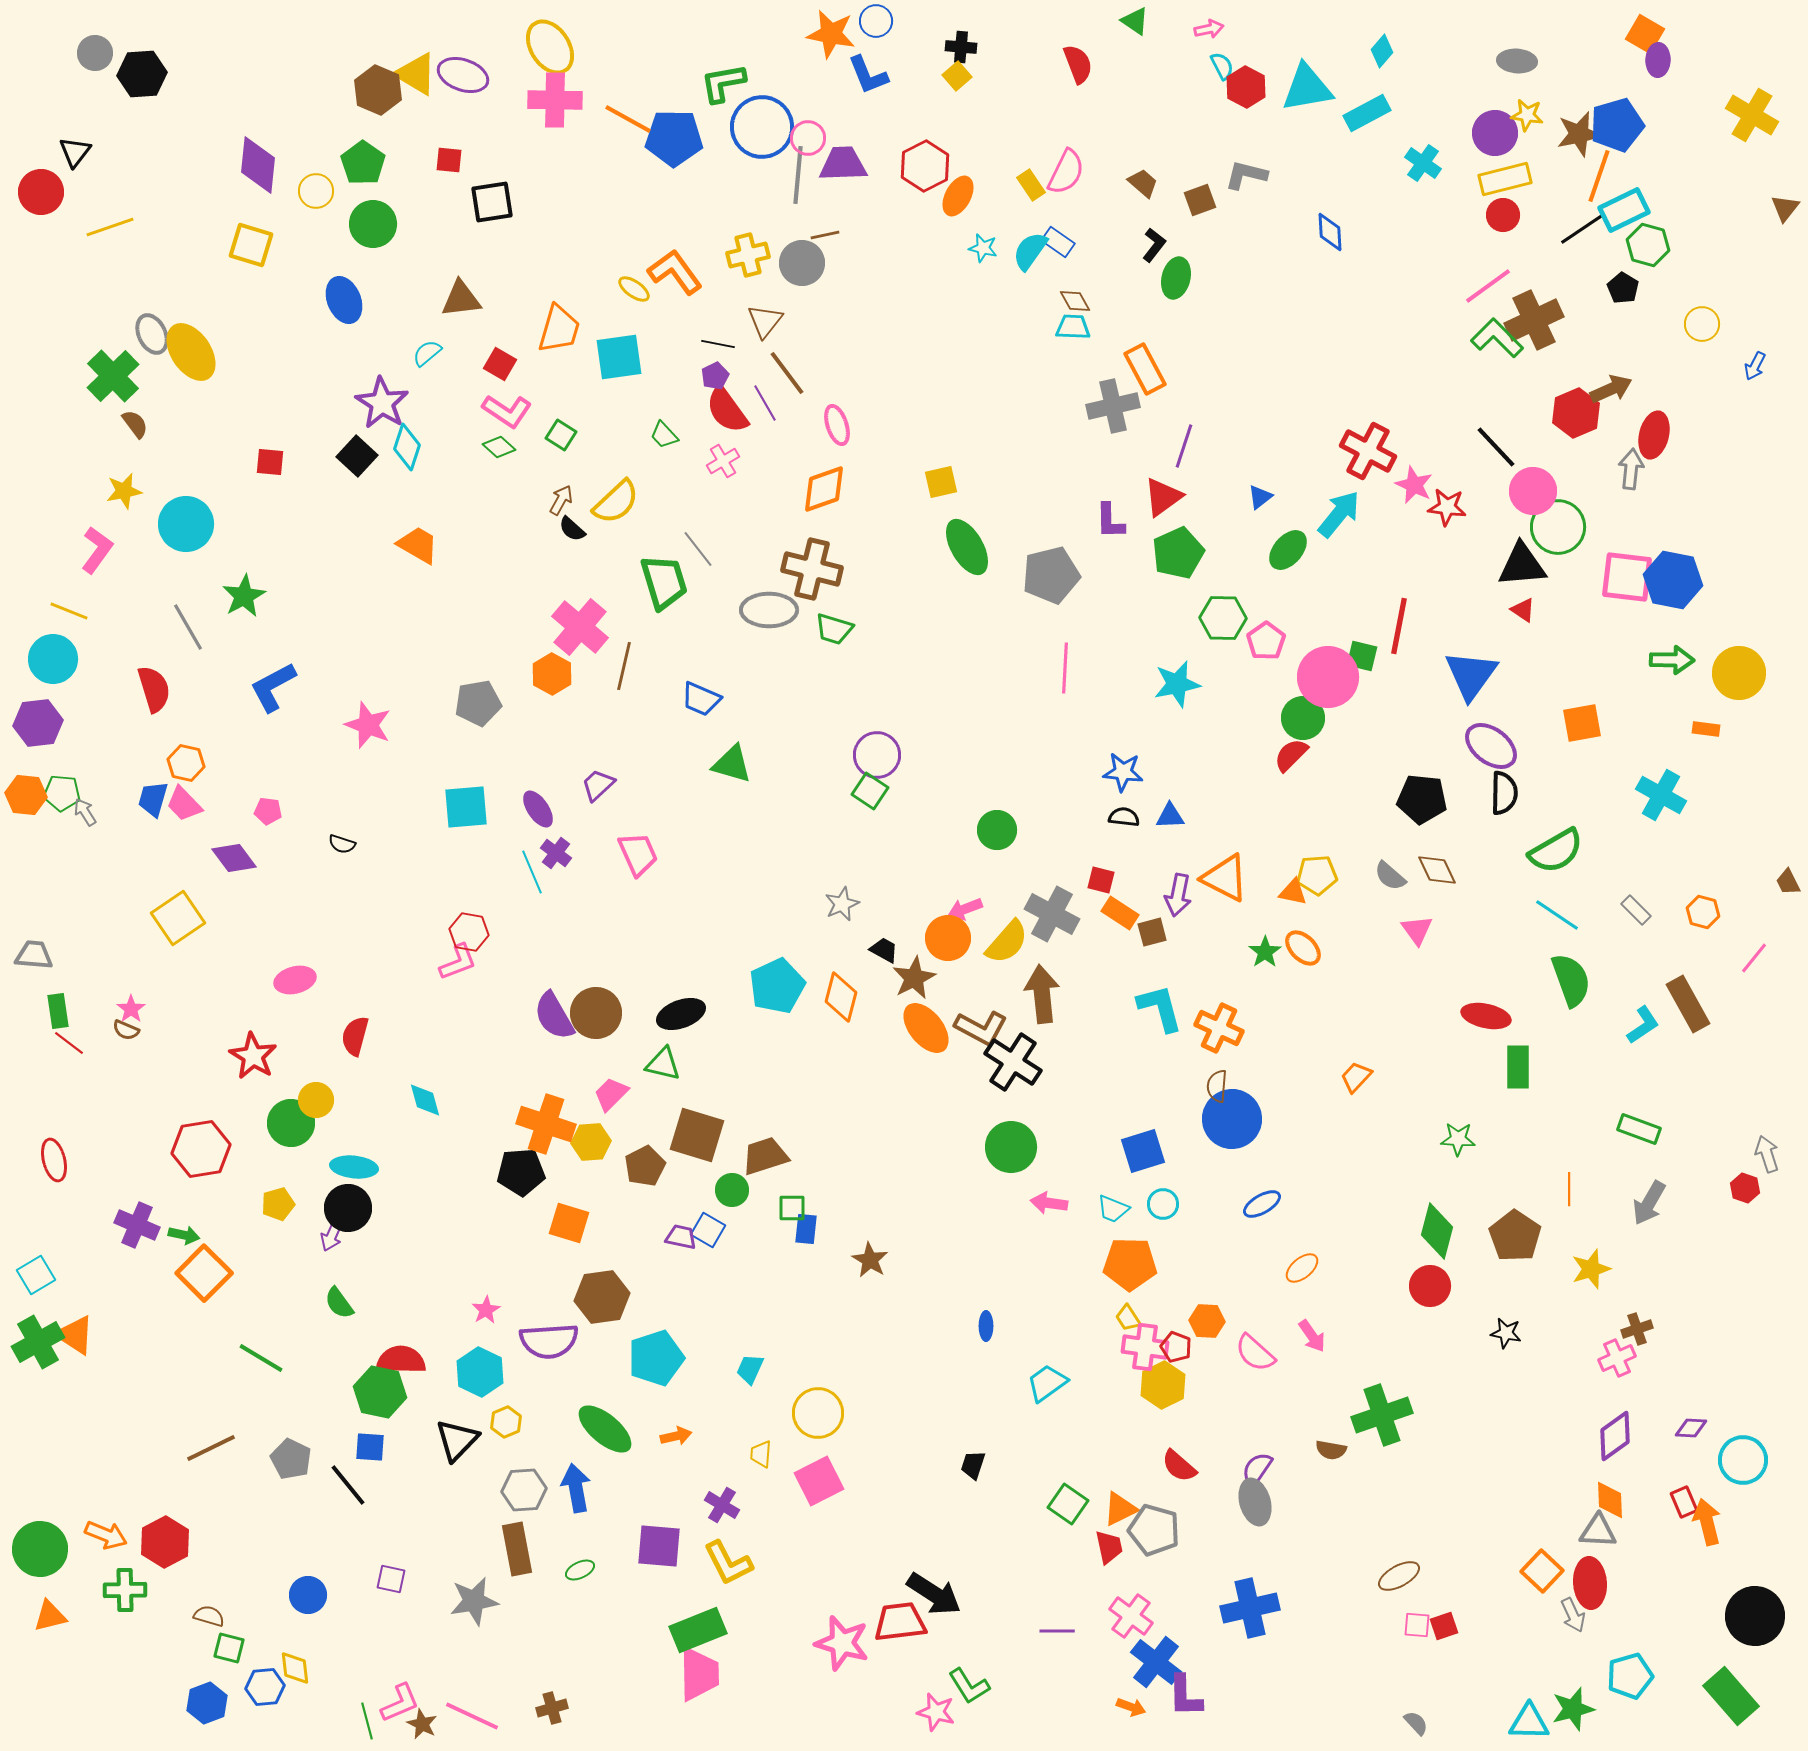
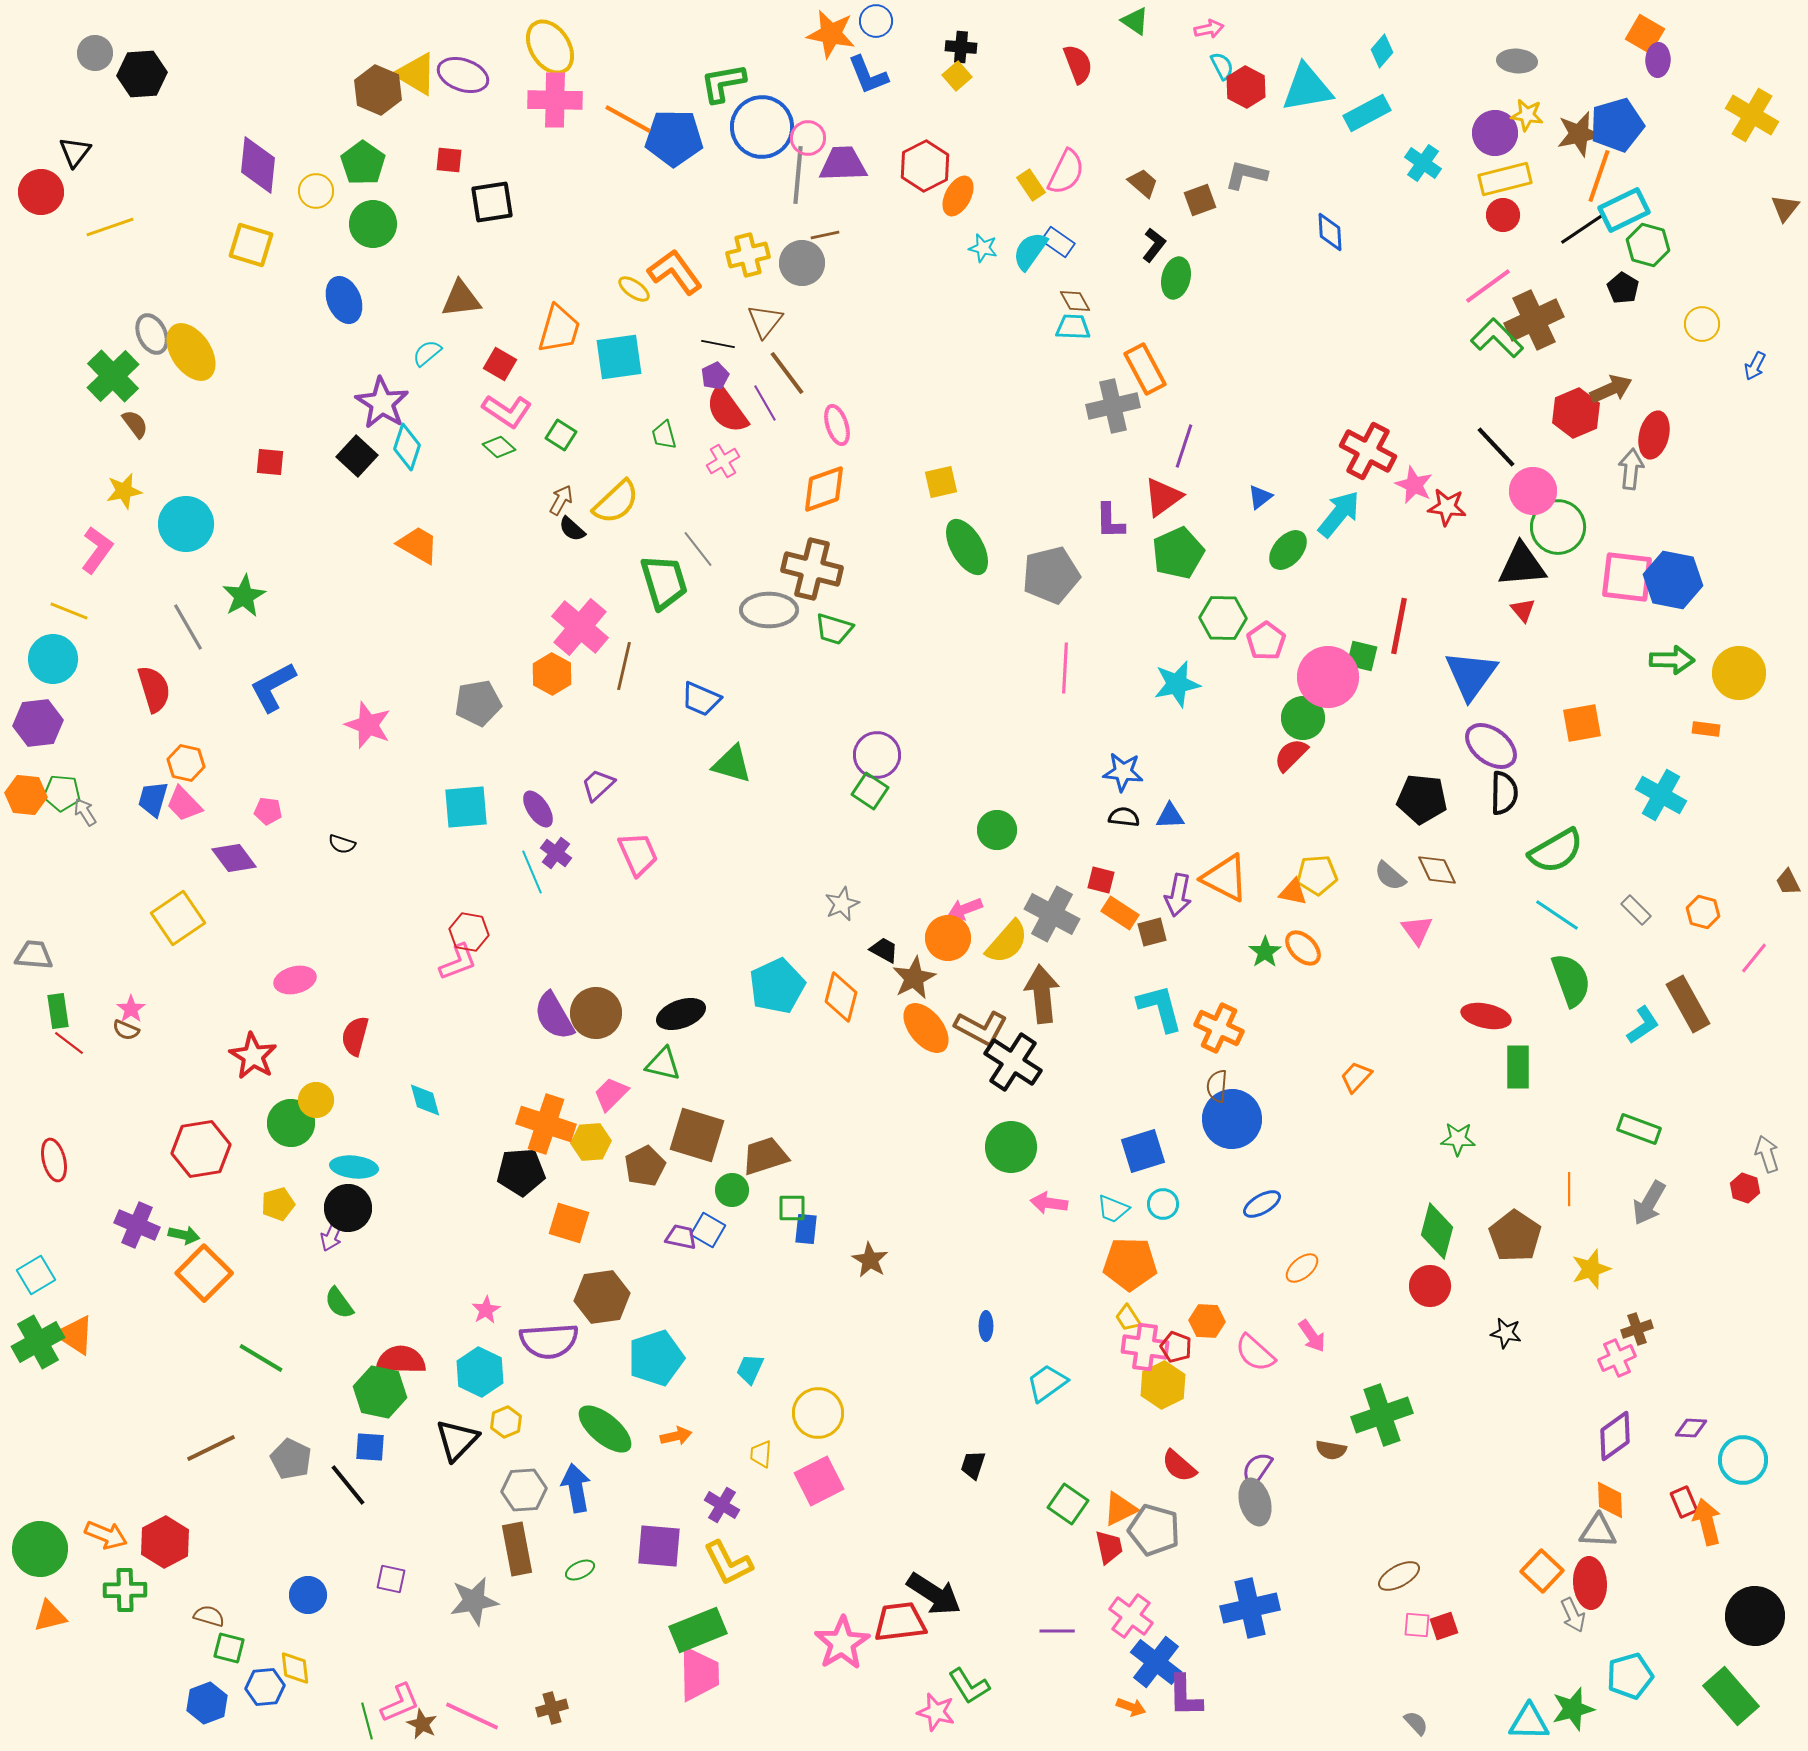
green trapezoid at (664, 435): rotated 28 degrees clockwise
red triangle at (1523, 610): rotated 16 degrees clockwise
pink star at (842, 1643): rotated 24 degrees clockwise
